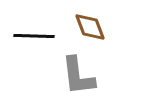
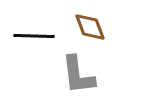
gray L-shape: moved 1 px up
